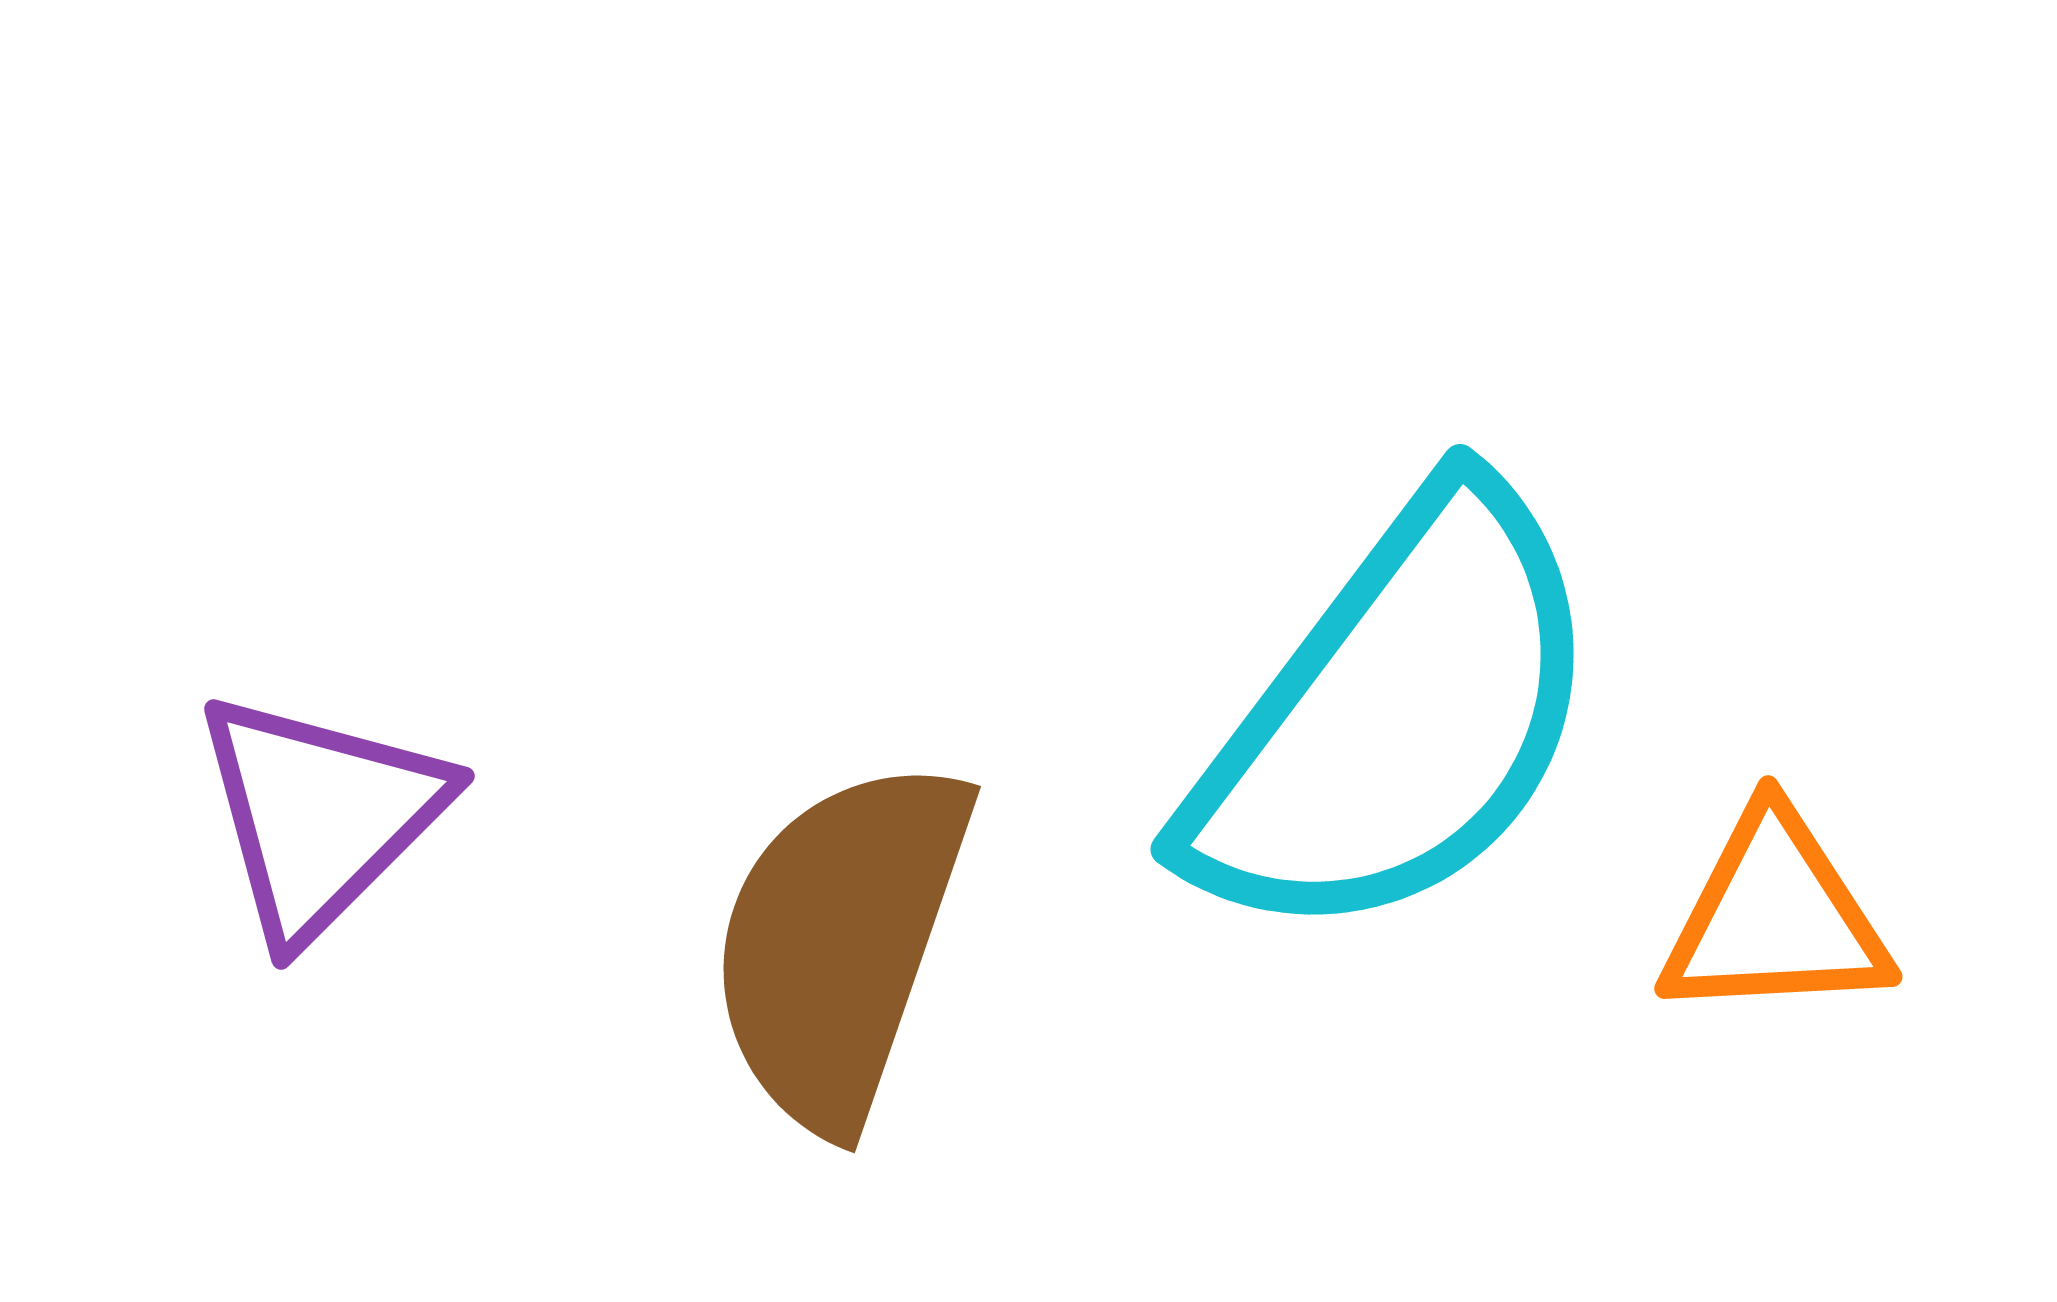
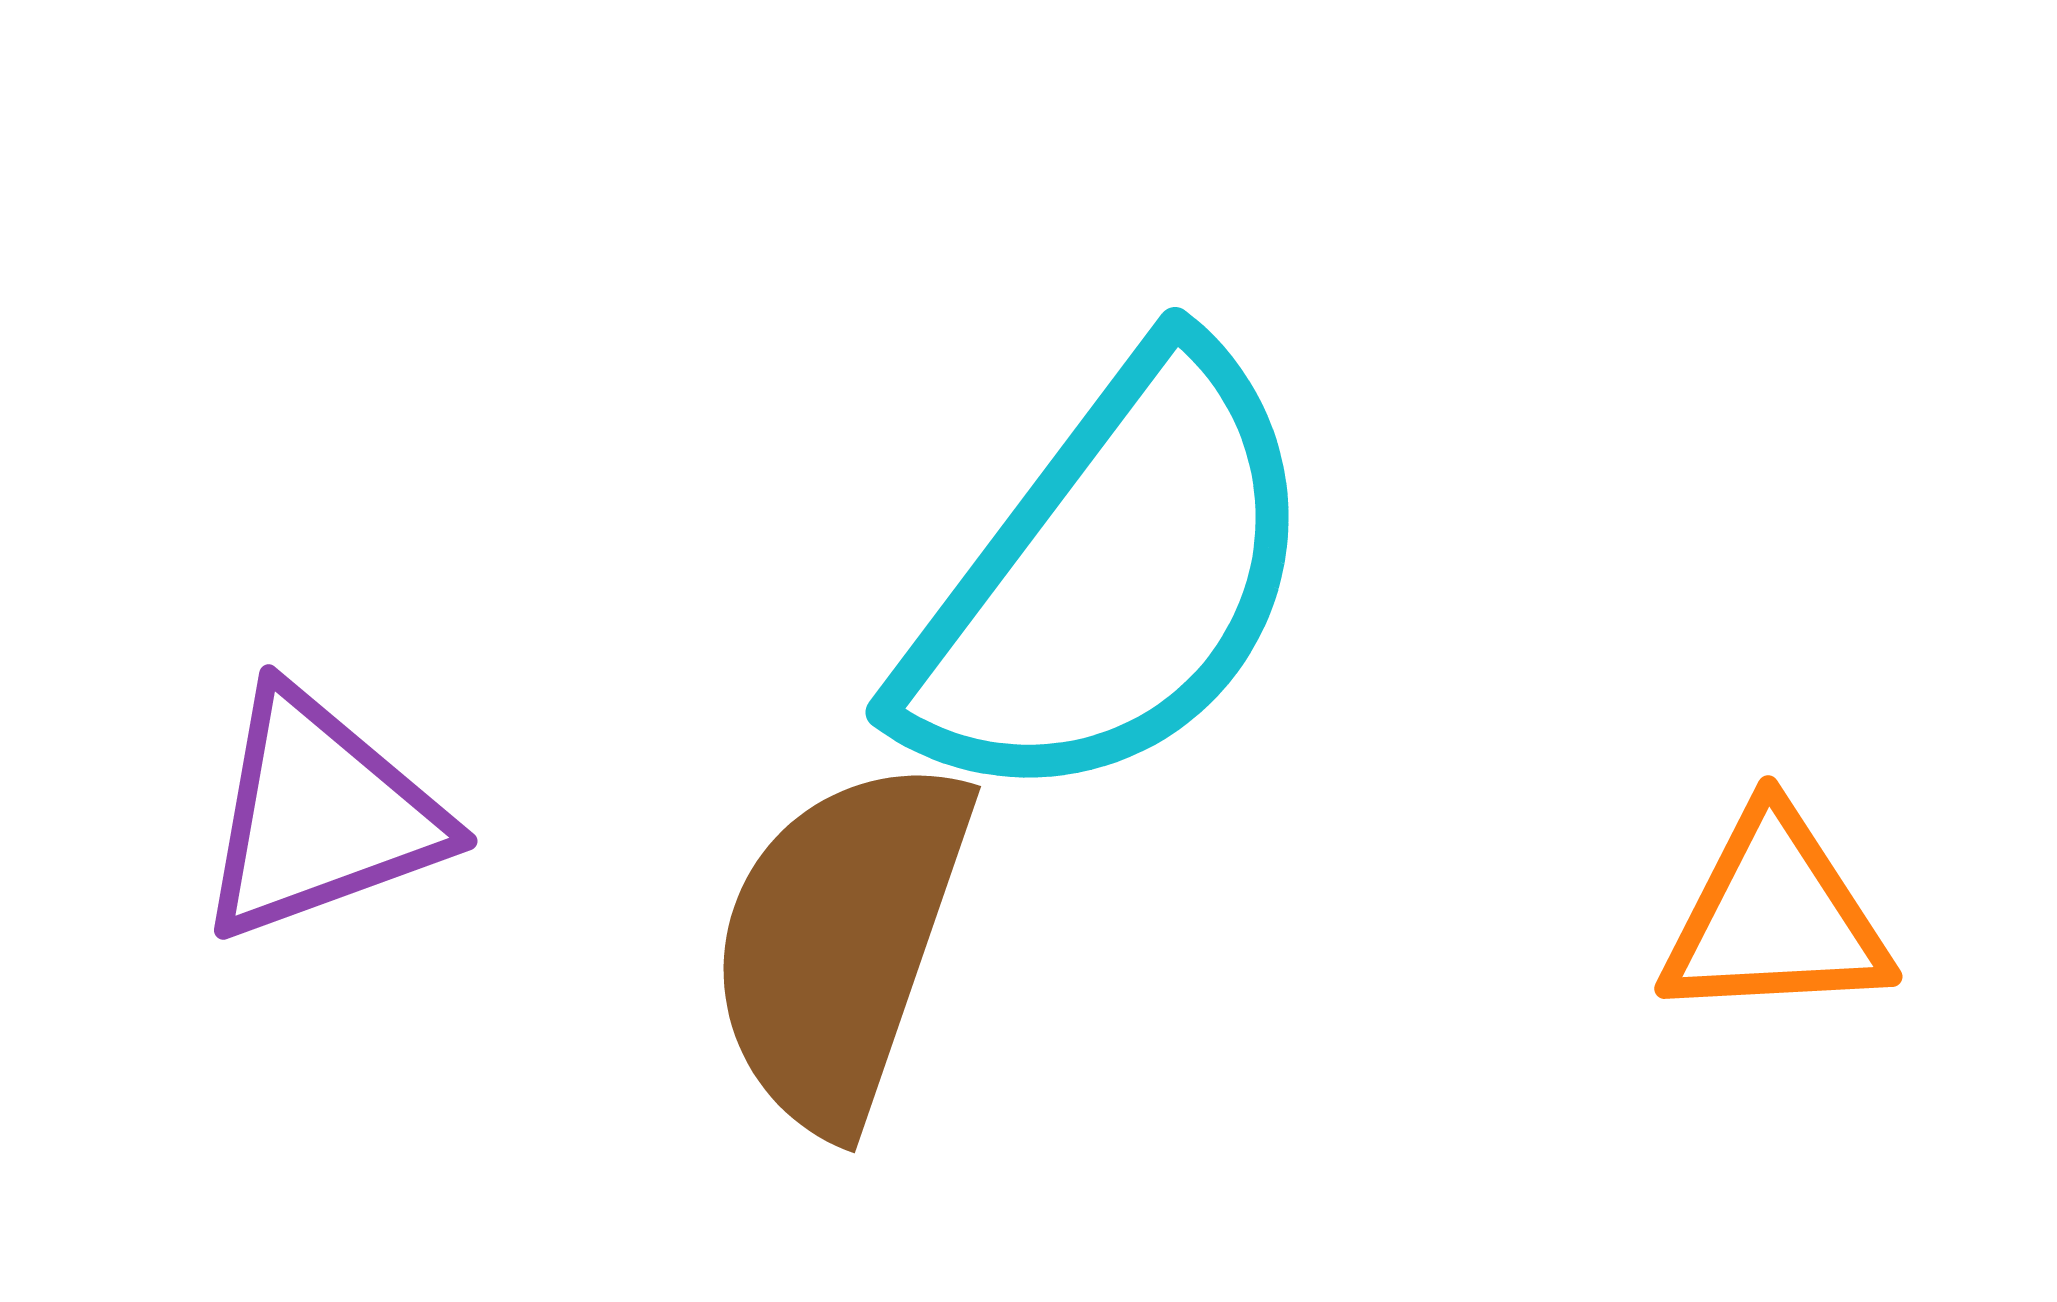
cyan semicircle: moved 285 px left, 137 px up
purple triangle: rotated 25 degrees clockwise
